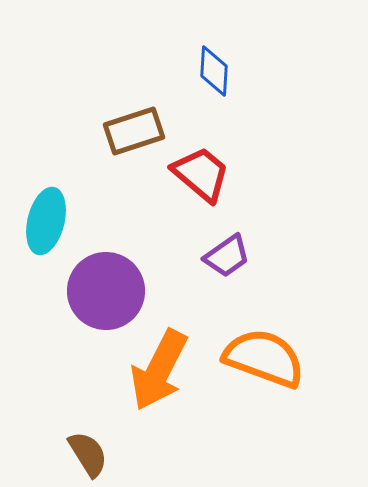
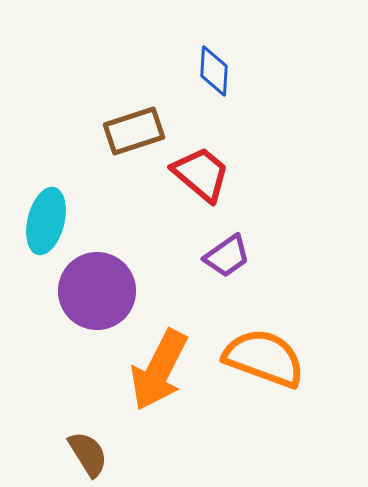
purple circle: moved 9 px left
